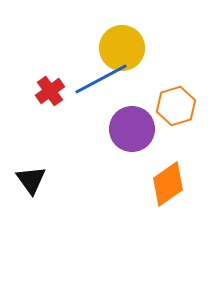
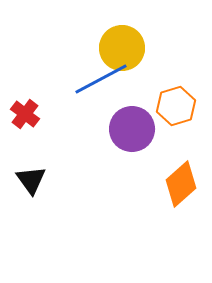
red cross: moved 25 px left, 23 px down; rotated 16 degrees counterclockwise
orange diamond: moved 13 px right; rotated 6 degrees counterclockwise
